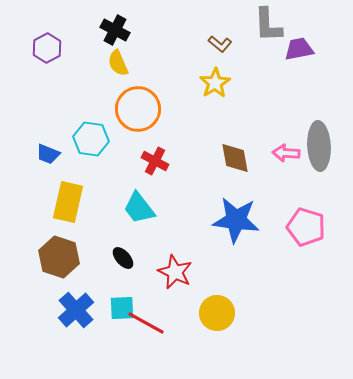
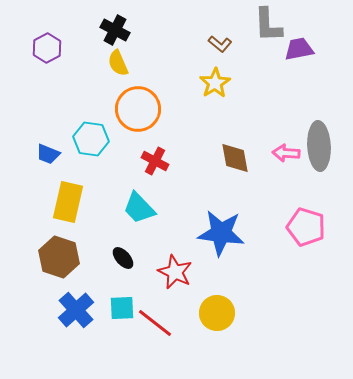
cyan trapezoid: rotated 6 degrees counterclockwise
blue star: moved 15 px left, 13 px down
red line: moved 9 px right; rotated 9 degrees clockwise
